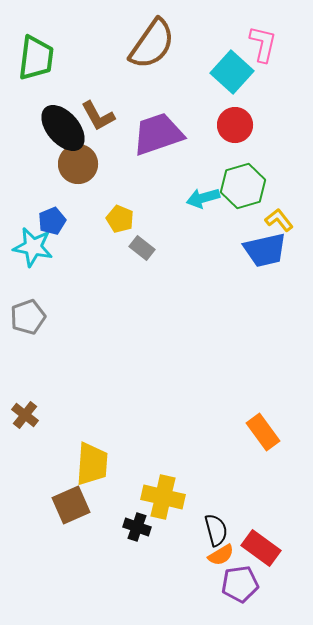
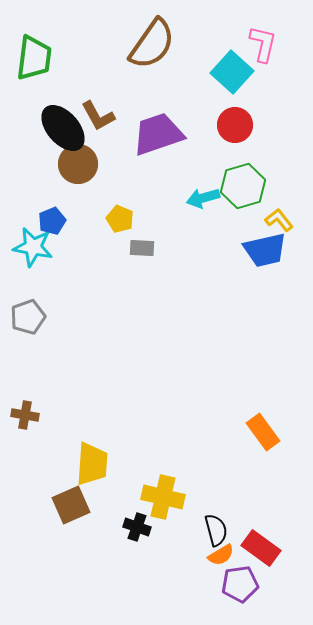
green trapezoid: moved 2 px left
gray rectangle: rotated 35 degrees counterclockwise
brown cross: rotated 28 degrees counterclockwise
